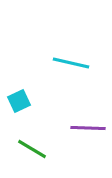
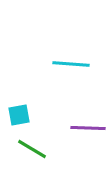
cyan line: moved 1 px down; rotated 9 degrees counterclockwise
cyan square: moved 14 px down; rotated 15 degrees clockwise
